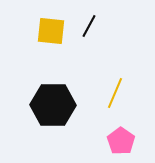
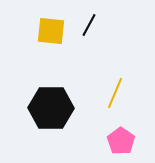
black line: moved 1 px up
black hexagon: moved 2 px left, 3 px down
